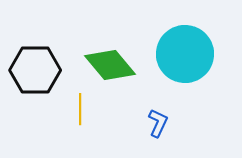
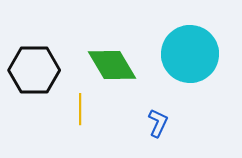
cyan circle: moved 5 px right
green diamond: moved 2 px right; rotated 9 degrees clockwise
black hexagon: moved 1 px left
